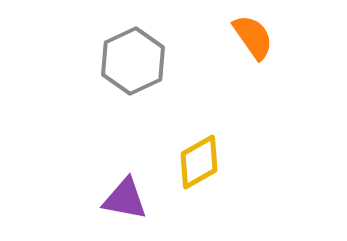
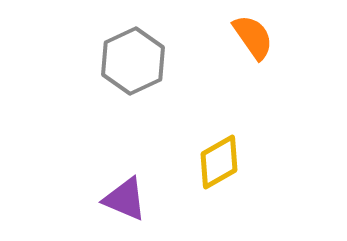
yellow diamond: moved 20 px right
purple triangle: rotated 12 degrees clockwise
